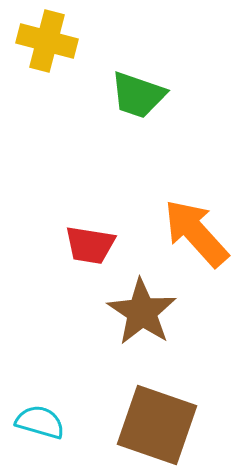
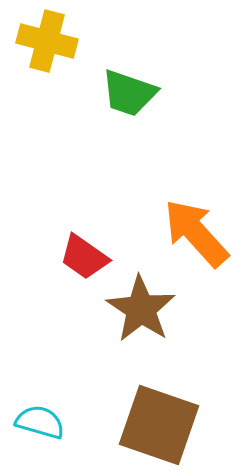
green trapezoid: moved 9 px left, 2 px up
red trapezoid: moved 6 px left, 12 px down; rotated 26 degrees clockwise
brown star: moved 1 px left, 3 px up
brown square: moved 2 px right
